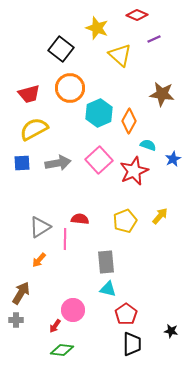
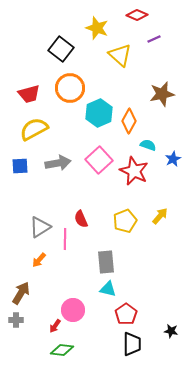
brown star: rotated 20 degrees counterclockwise
blue square: moved 2 px left, 3 px down
red star: rotated 24 degrees counterclockwise
red semicircle: moved 1 px right; rotated 120 degrees counterclockwise
